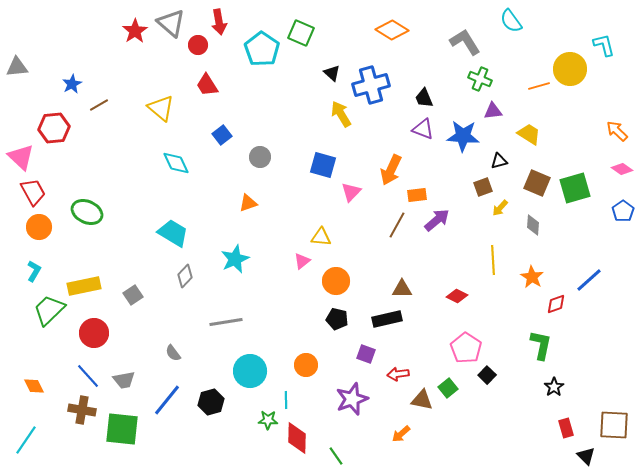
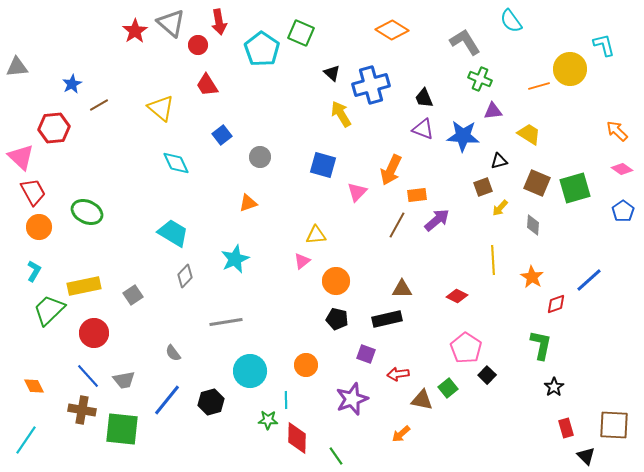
pink triangle at (351, 192): moved 6 px right
yellow triangle at (321, 237): moved 5 px left, 2 px up; rotated 10 degrees counterclockwise
